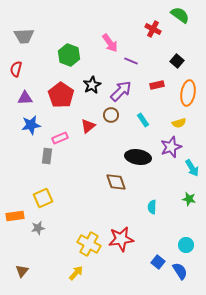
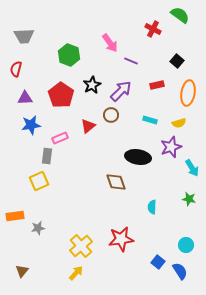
cyan rectangle: moved 7 px right; rotated 40 degrees counterclockwise
yellow square: moved 4 px left, 17 px up
yellow cross: moved 8 px left, 2 px down; rotated 20 degrees clockwise
